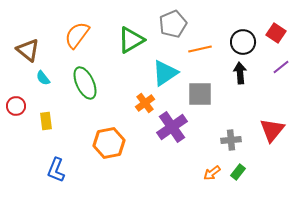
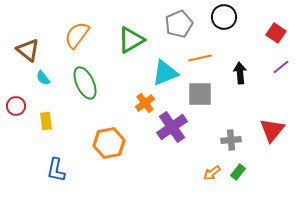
gray pentagon: moved 6 px right
black circle: moved 19 px left, 25 px up
orange line: moved 9 px down
cyan triangle: rotated 12 degrees clockwise
blue L-shape: rotated 10 degrees counterclockwise
